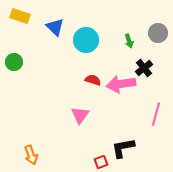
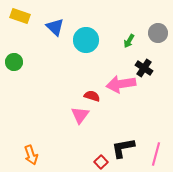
green arrow: rotated 48 degrees clockwise
black cross: rotated 18 degrees counterclockwise
red semicircle: moved 1 px left, 16 px down
pink line: moved 40 px down
red square: rotated 24 degrees counterclockwise
